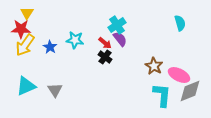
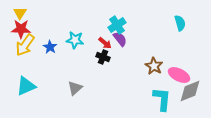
yellow triangle: moved 7 px left
black cross: moved 2 px left; rotated 16 degrees counterclockwise
gray triangle: moved 20 px right, 2 px up; rotated 21 degrees clockwise
cyan L-shape: moved 4 px down
